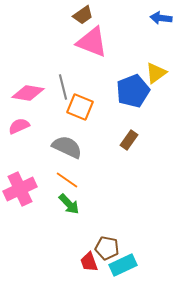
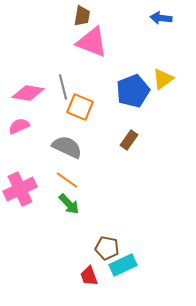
brown trapezoid: moved 1 px left, 1 px down; rotated 45 degrees counterclockwise
yellow triangle: moved 7 px right, 6 px down
red trapezoid: moved 14 px down
